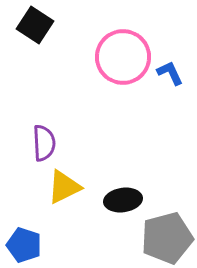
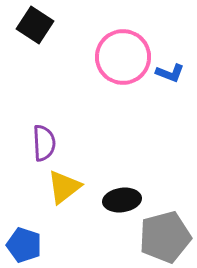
blue L-shape: rotated 136 degrees clockwise
yellow triangle: rotated 12 degrees counterclockwise
black ellipse: moved 1 px left
gray pentagon: moved 2 px left, 1 px up
